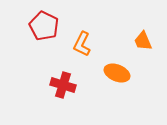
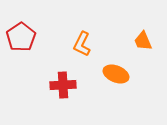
red pentagon: moved 23 px left, 11 px down; rotated 12 degrees clockwise
orange ellipse: moved 1 px left, 1 px down
red cross: rotated 20 degrees counterclockwise
